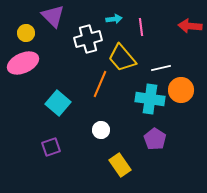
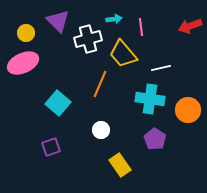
purple triangle: moved 5 px right, 5 px down
red arrow: rotated 25 degrees counterclockwise
yellow trapezoid: moved 1 px right, 4 px up
orange circle: moved 7 px right, 20 px down
